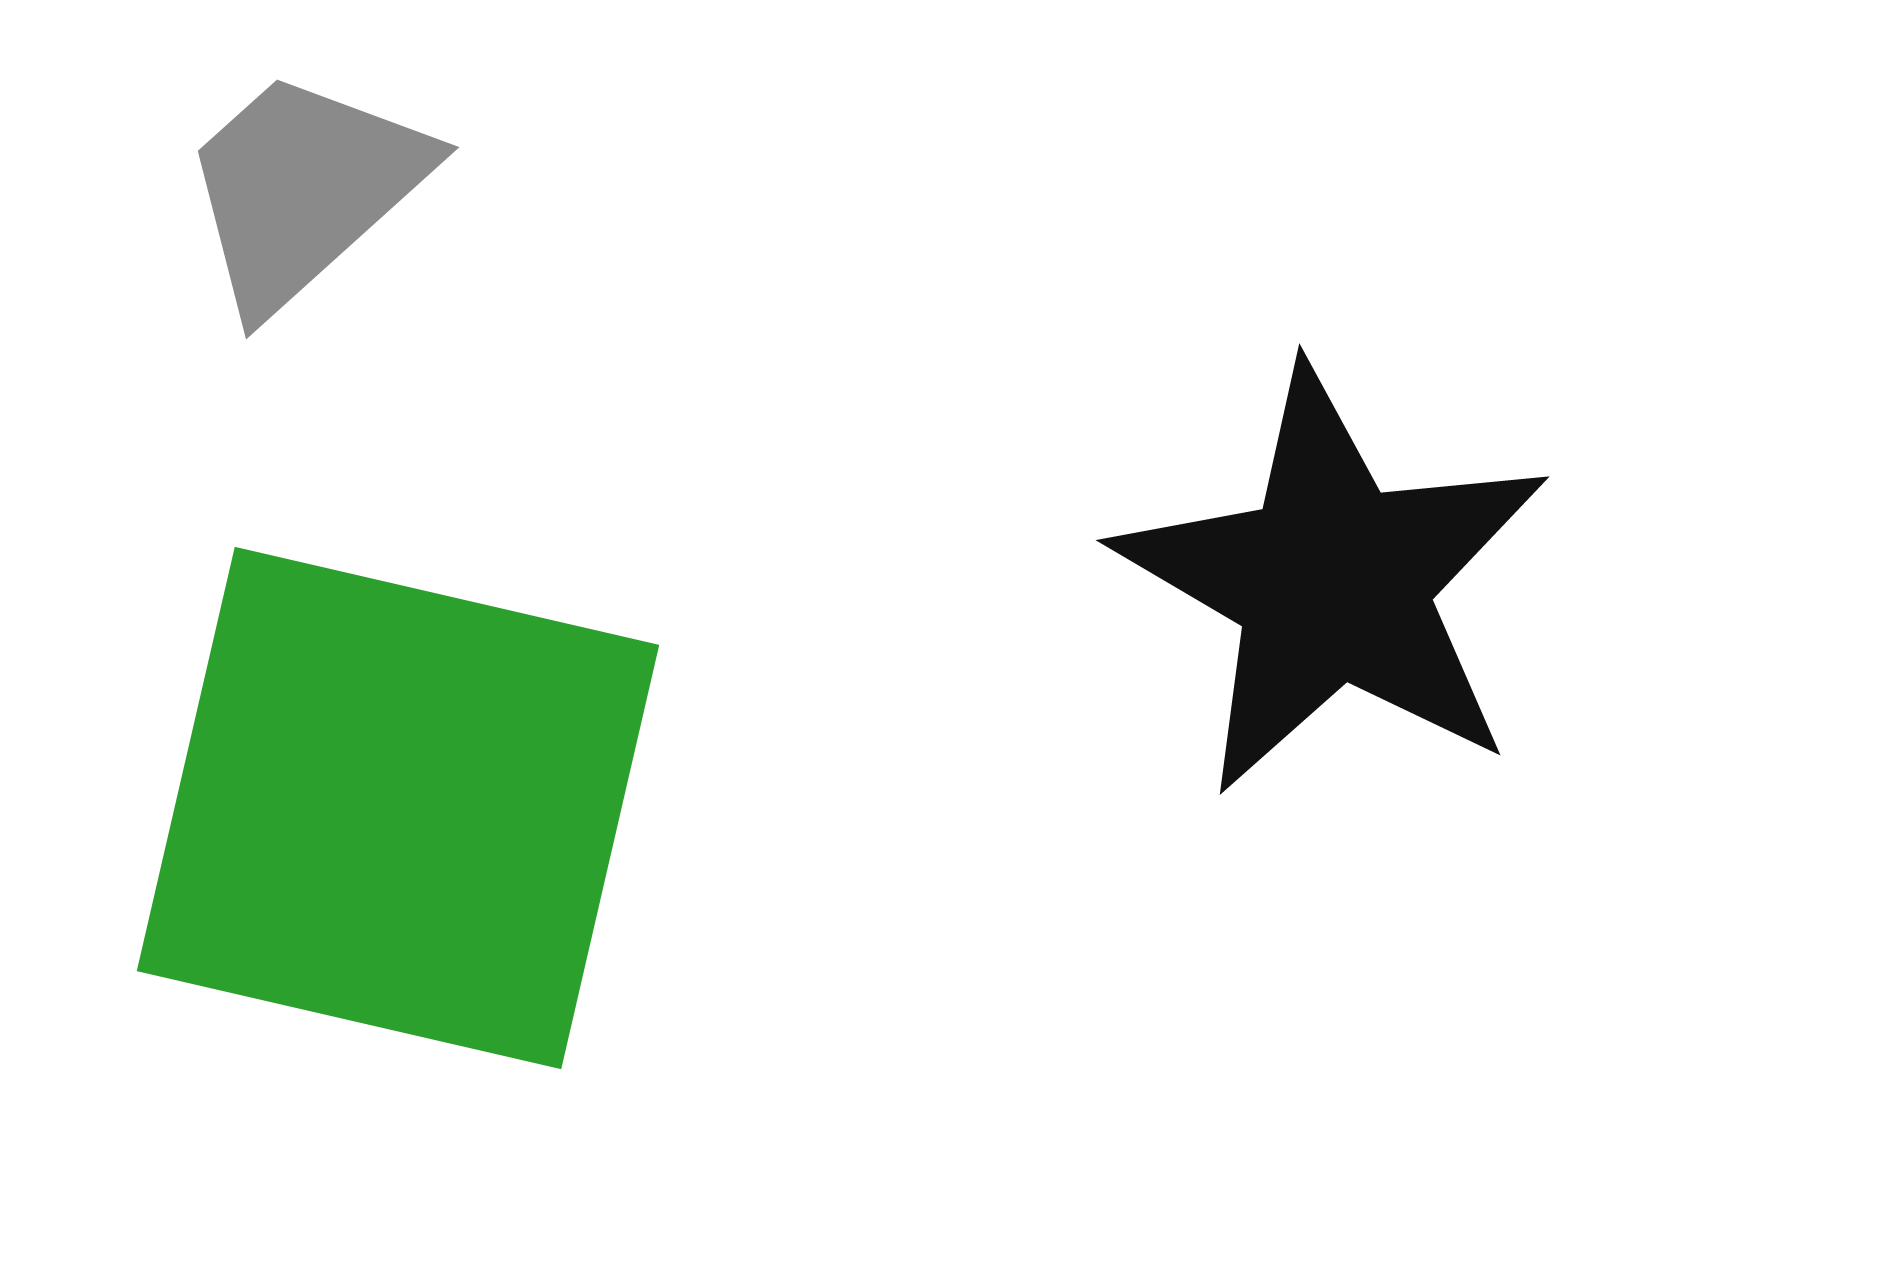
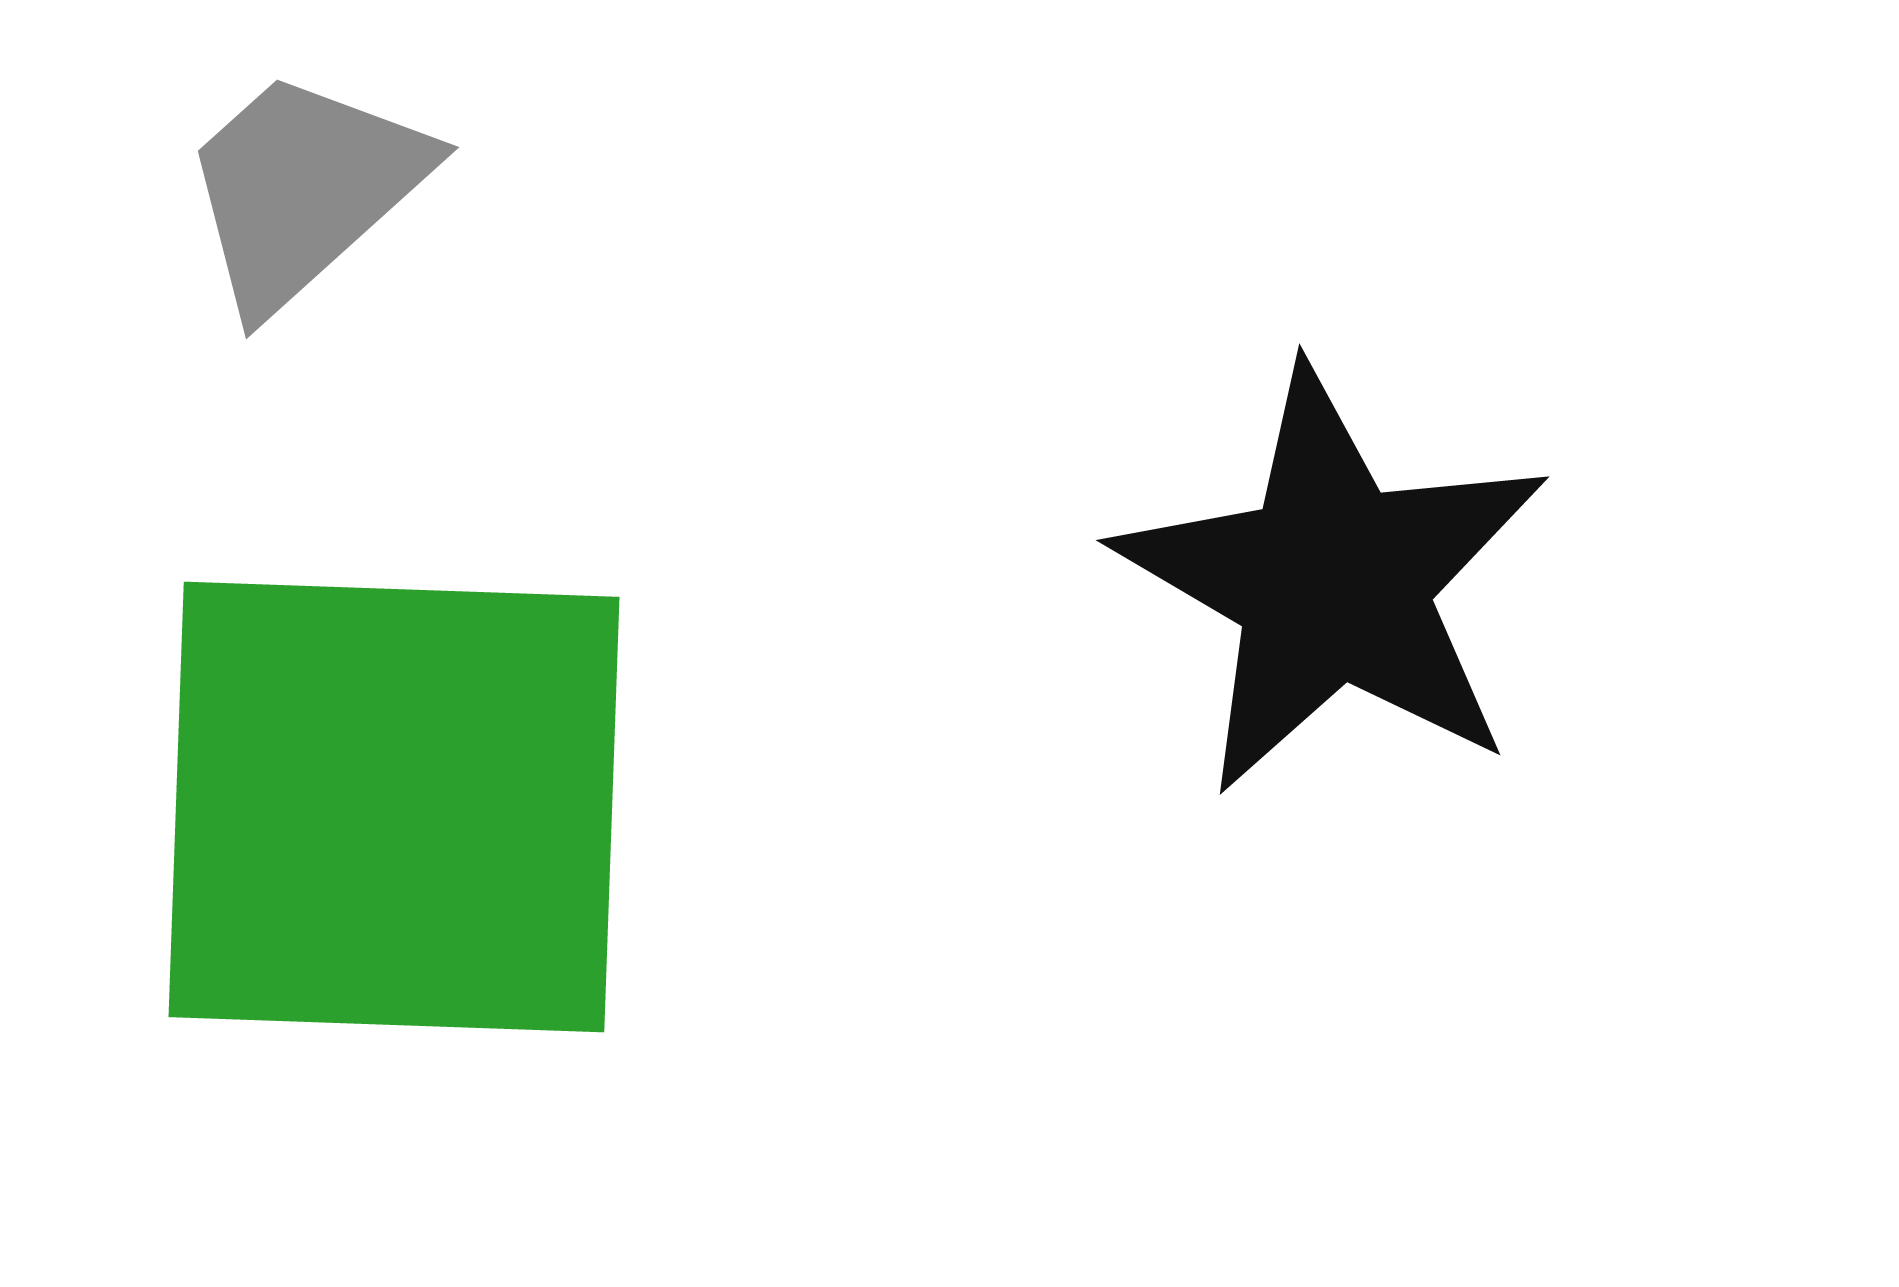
green square: moved 4 px left, 1 px up; rotated 11 degrees counterclockwise
